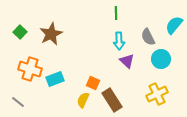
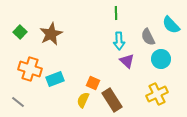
cyan semicircle: moved 3 px left; rotated 84 degrees counterclockwise
